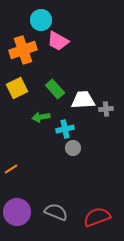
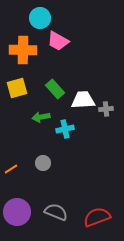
cyan circle: moved 1 px left, 2 px up
orange cross: rotated 20 degrees clockwise
yellow square: rotated 10 degrees clockwise
gray circle: moved 30 px left, 15 px down
